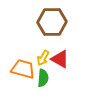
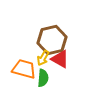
brown hexagon: moved 18 px down; rotated 12 degrees counterclockwise
orange trapezoid: moved 1 px right
